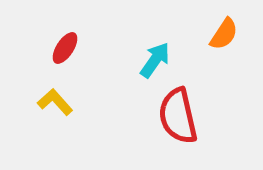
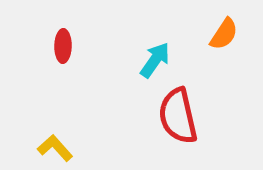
red ellipse: moved 2 px left, 2 px up; rotated 32 degrees counterclockwise
yellow L-shape: moved 46 px down
